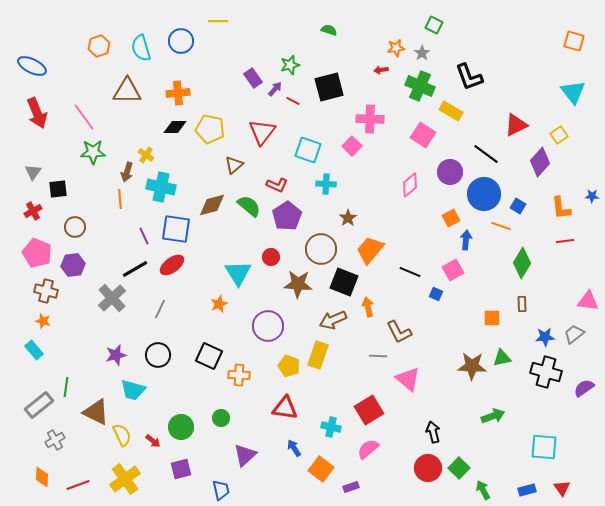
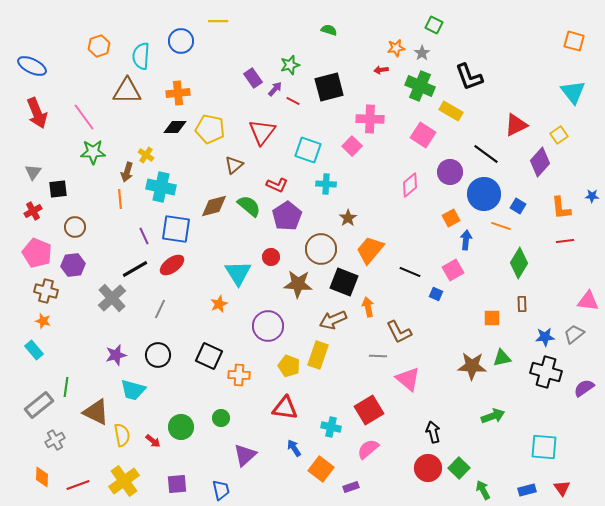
cyan semicircle at (141, 48): moved 8 px down; rotated 20 degrees clockwise
brown diamond at (212, 205): moved 2 px right, 1 px down
green diamond at (522, 263): moved 3 px left
yellow semicircle at (122, 435): rotated 15 degrees clockwise
purple square at (181, 469): moved 4 px left, 15 px down; rotated 10 degrees clockwise
yellow cross at (125, 479): moved 1 px left, 2 px down
